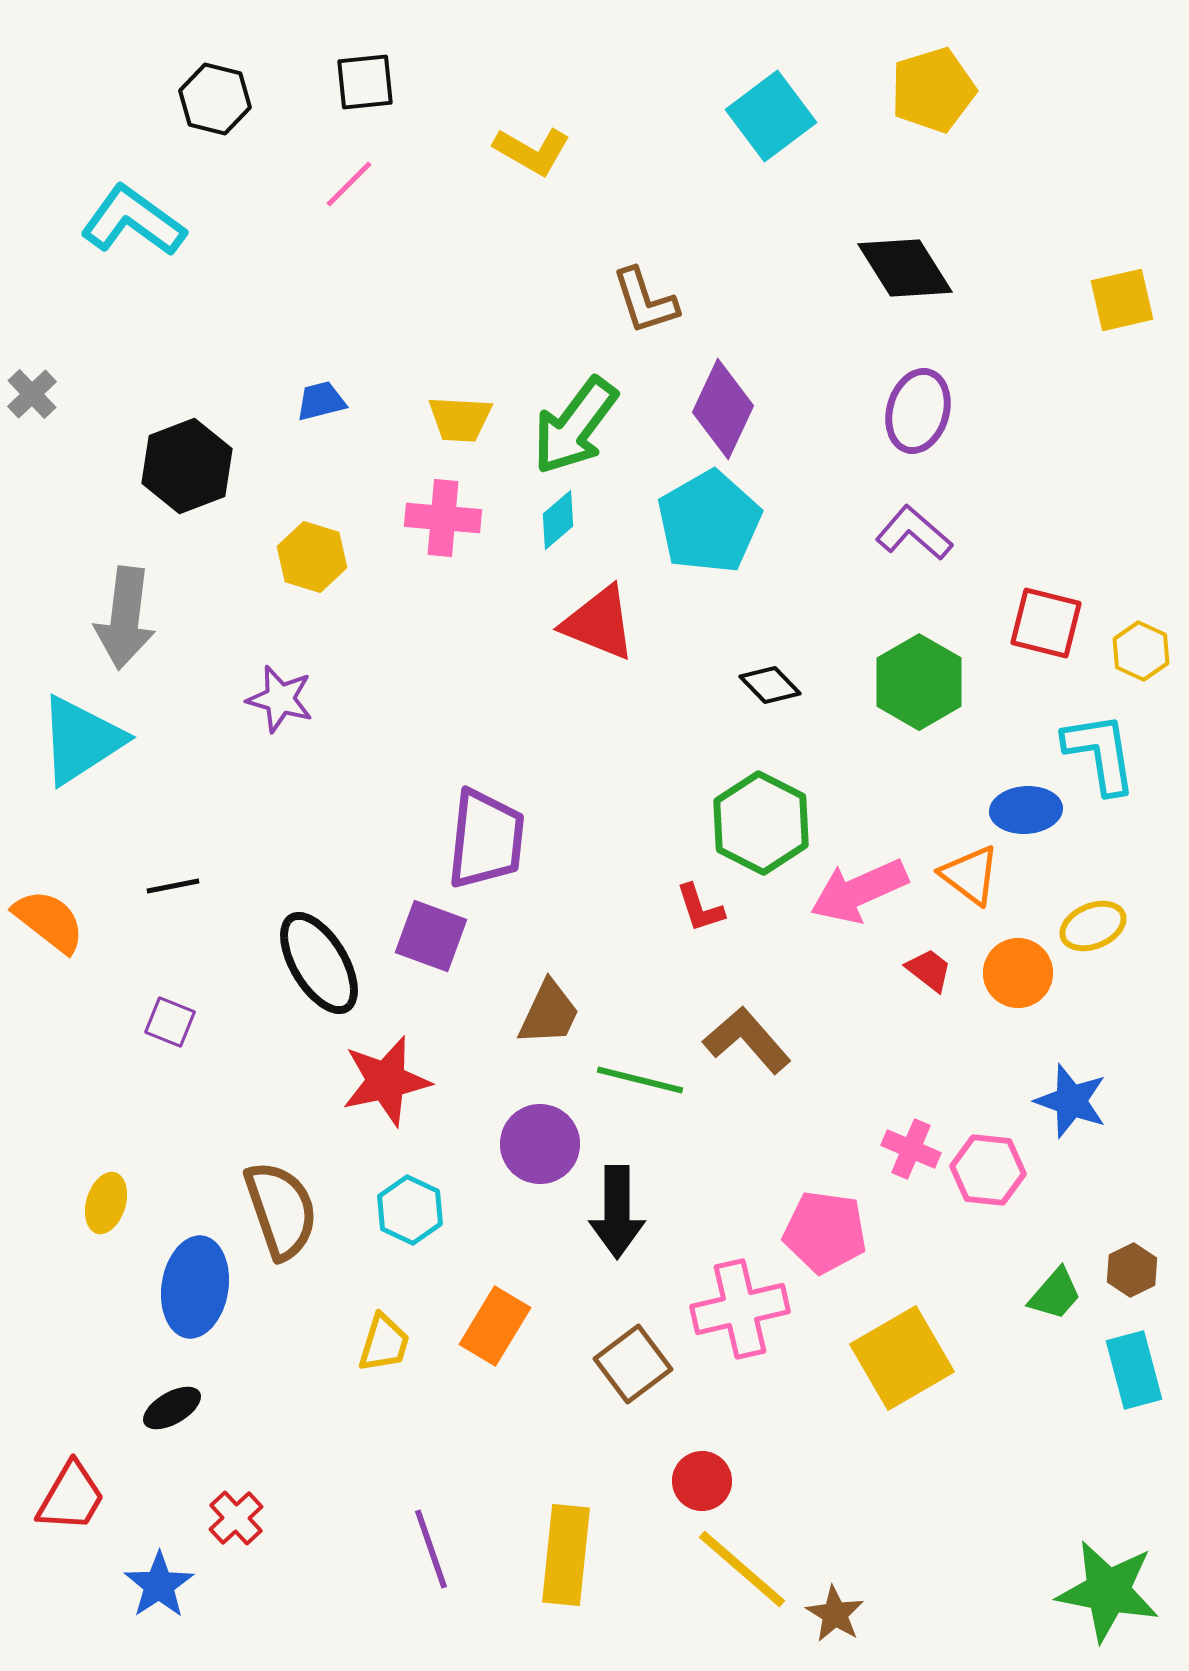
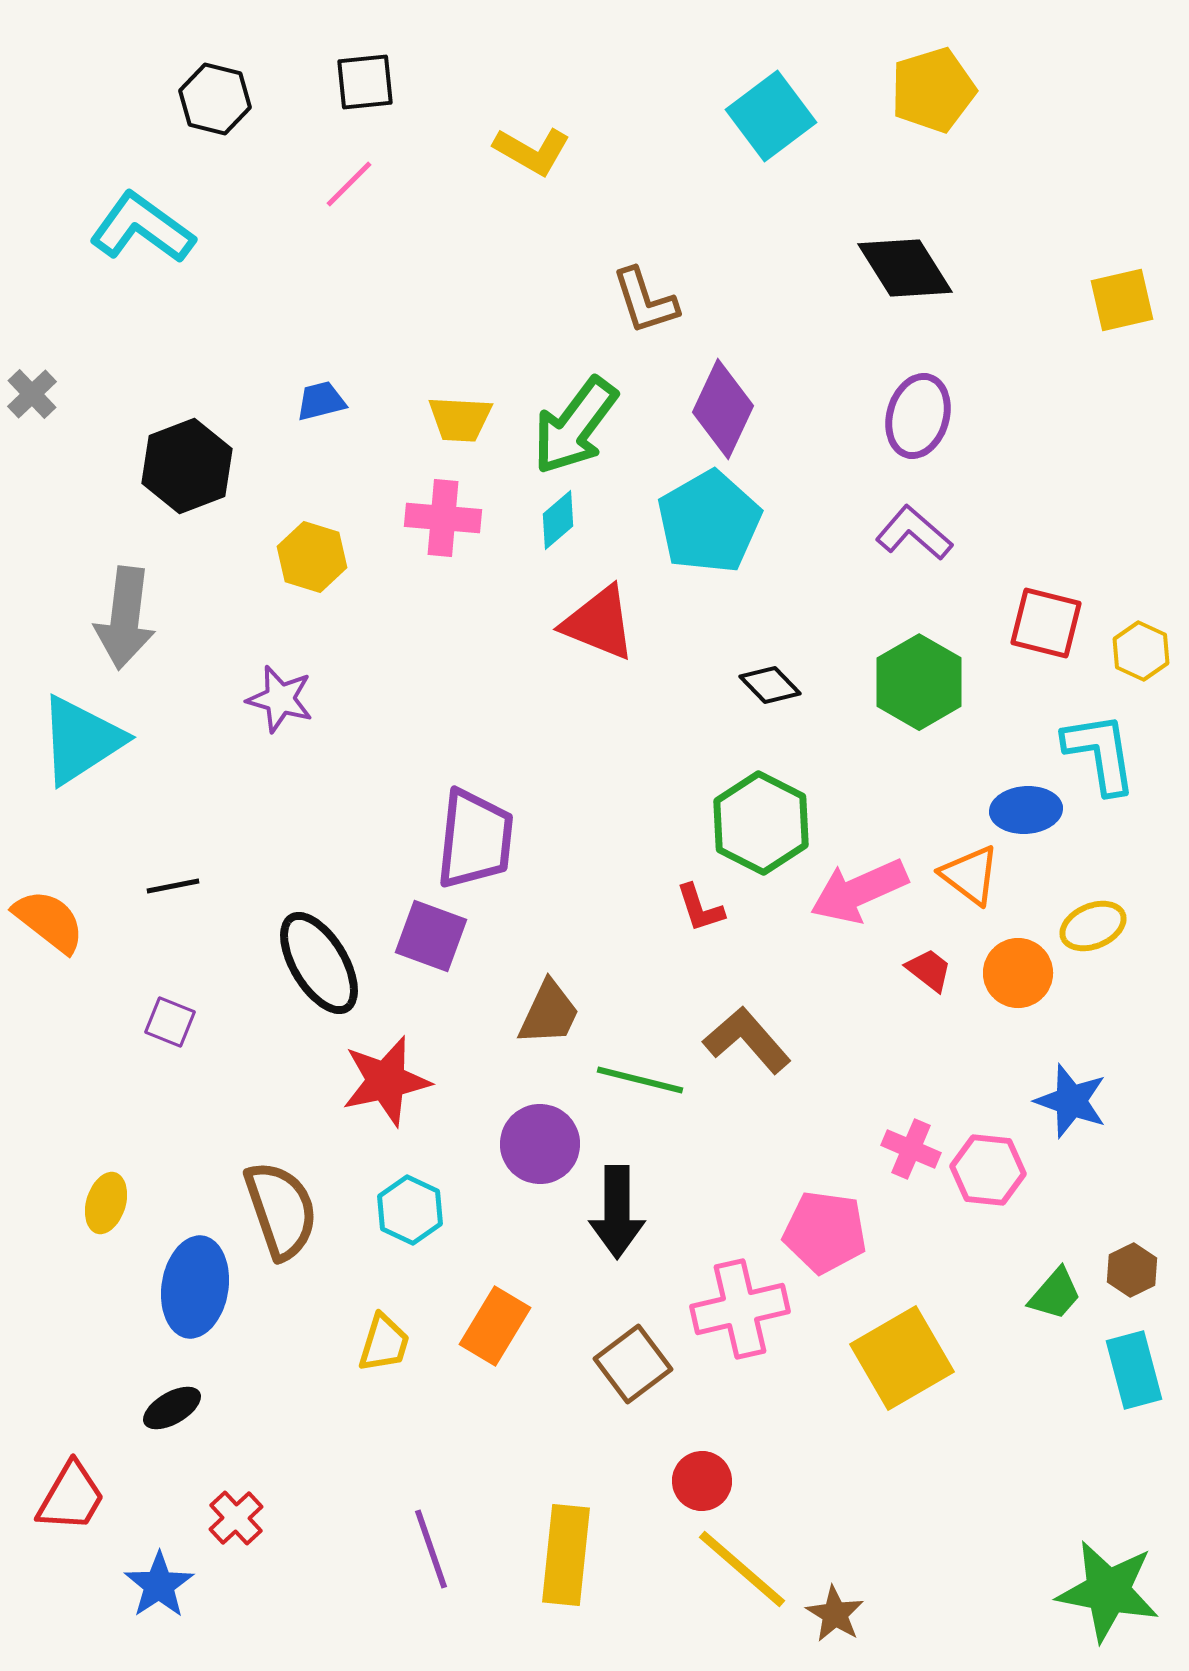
cyan L-shape at (133, 221): moved 9 px right, 7 px down
purple ellipse at (918, 411): moved 5 px down
purple trapezoid at (486, 839): moved 11 px left
